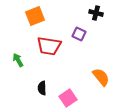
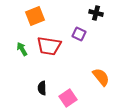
green arrow: moved 4 px right, 11 px up
